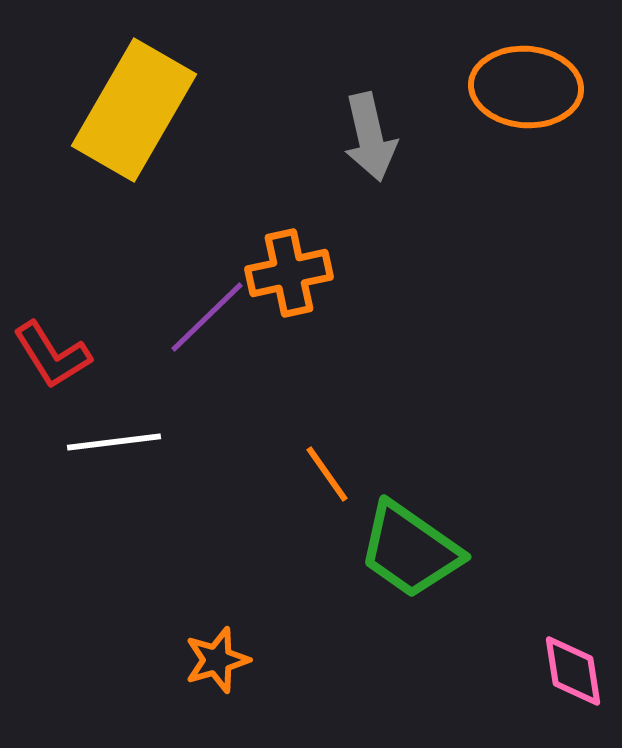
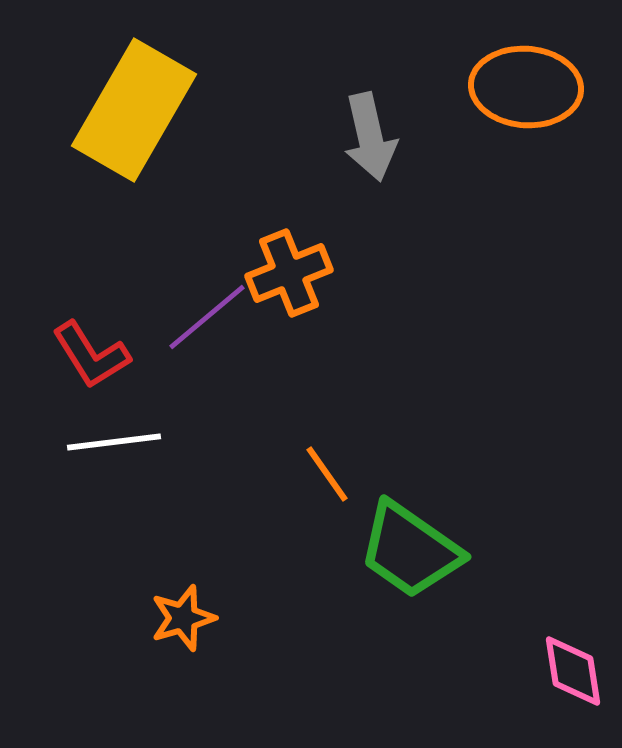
orange cross: rotated 10 degrees counterclockwise
purple line: rotated 4 degrees clockwise
red L-shape: moved 39 px right
orange star: moved 34 px left, 42 px up
